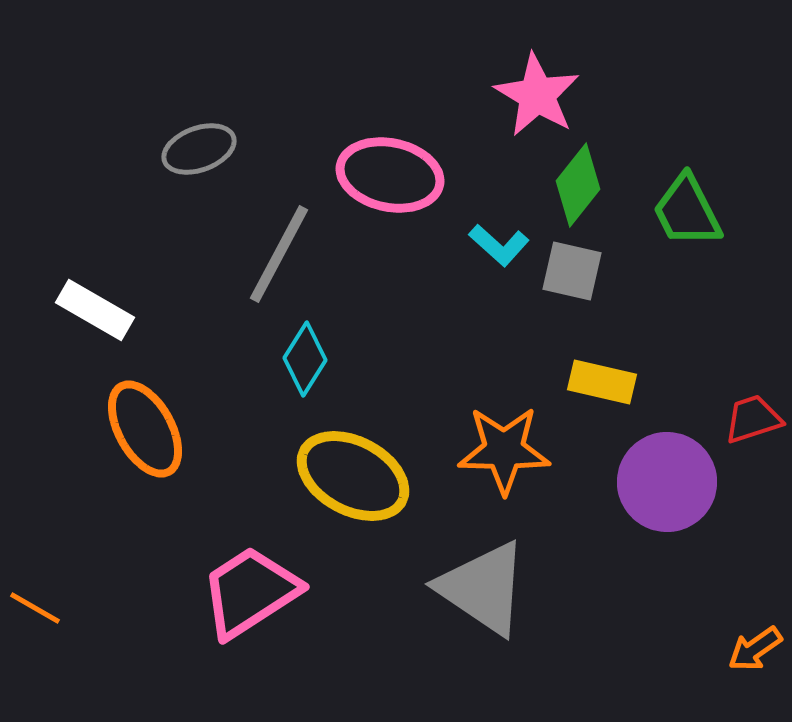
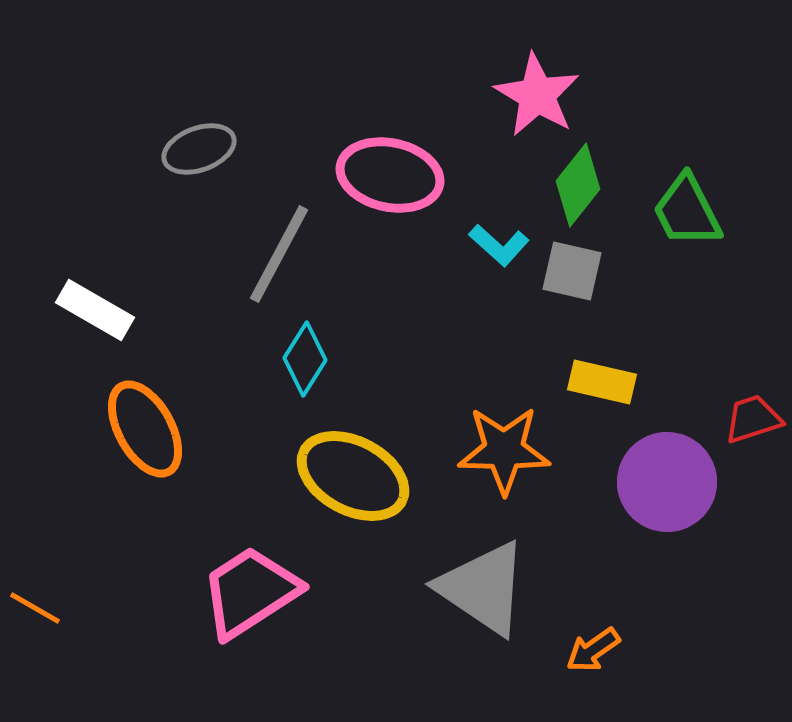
orange arrow: moved 162 px left, 1 px down
